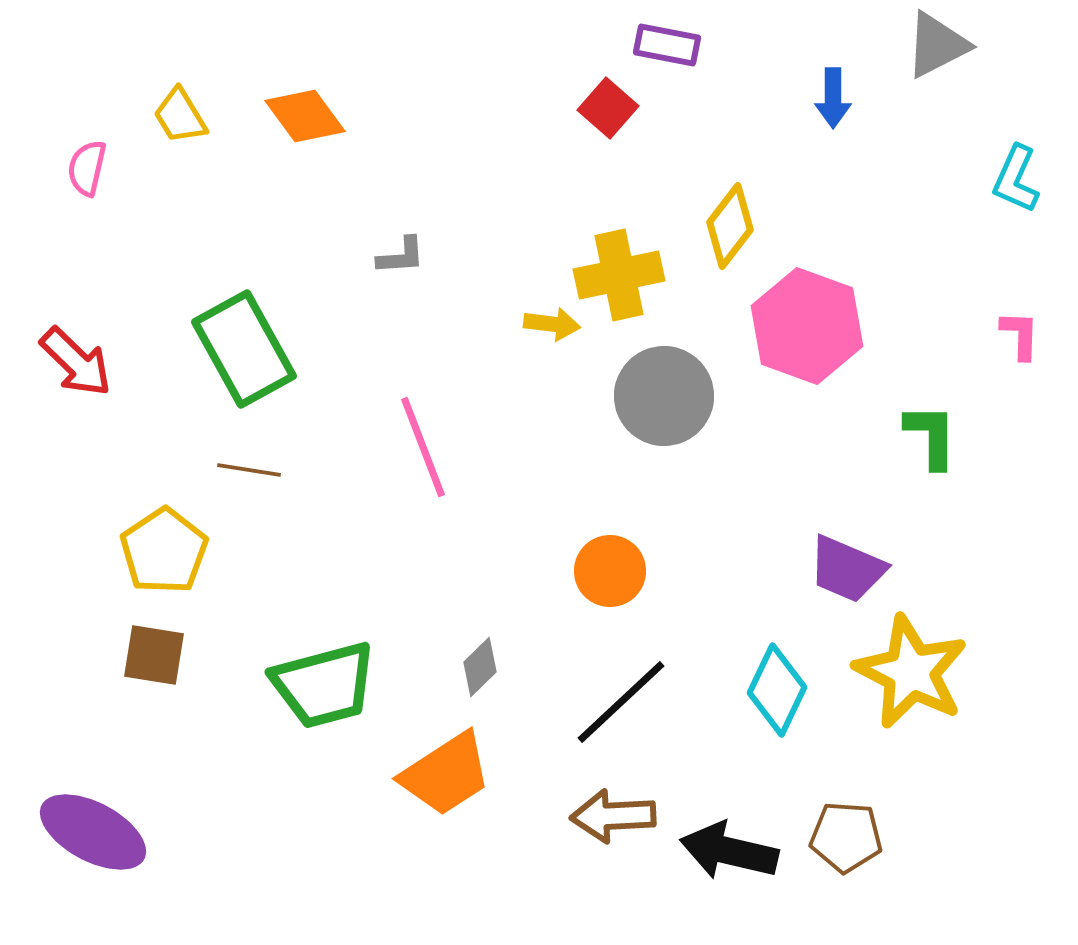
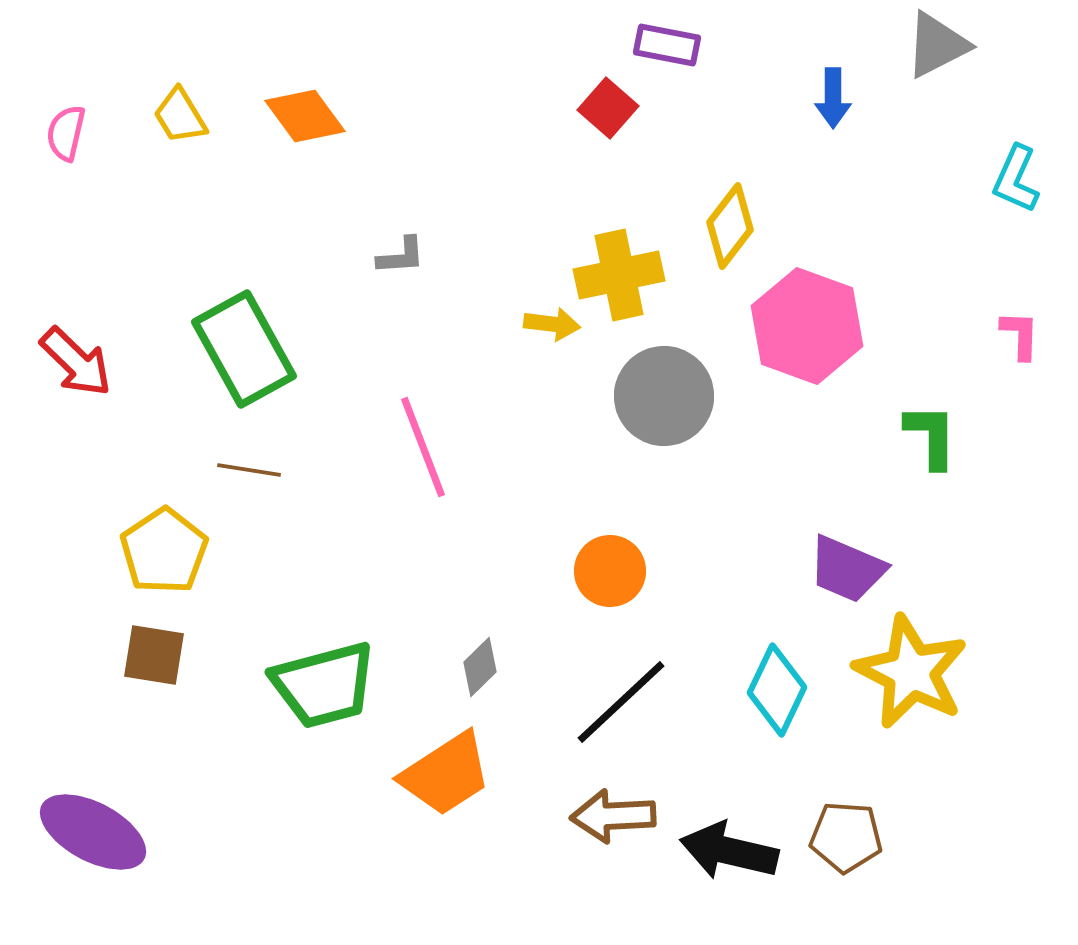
pink semicircle: moved 21 px left, 35 px up
